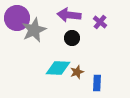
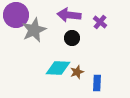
purple circle: moved 1 px left, 3 px up
